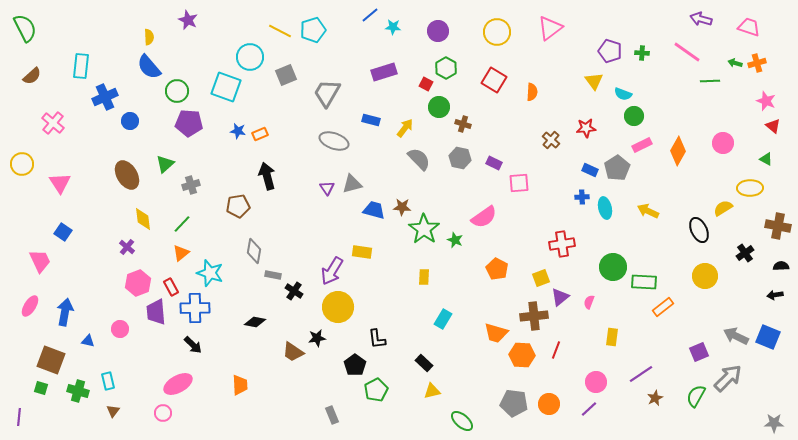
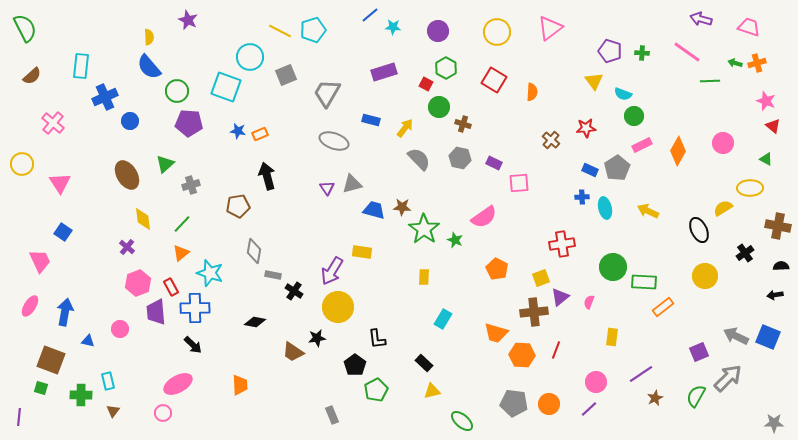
brown cross at (534, 316): moved 4 px up
green cross at (78, 391): moved 3 px right, 4 px down; rotated 15 degrees counterclockwise
